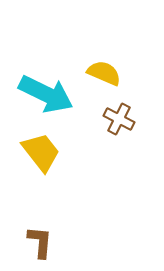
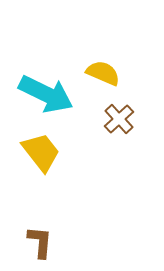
yellow semicircle: moved 1 px left
brown cross: rotated 20 degrees clockwise
